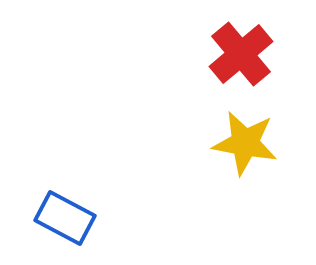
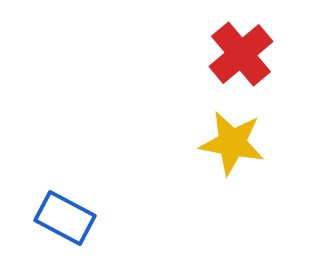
yellow star: moved 13 px left
